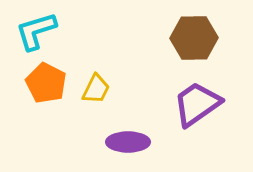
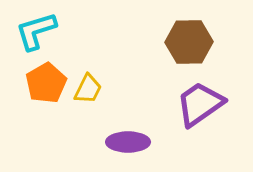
brown hexagon: moved 5 px left, 4 px down
orange pentagon: rotated 15 degrees clockwise
yellow trapezoid: moved 8 px left
purple trapezoid: moved 3 px right
